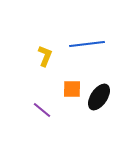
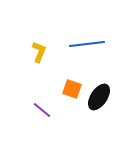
yellow L-shape: moved 6 px left, 4 px up
orange square: rotated 18 degrees clockwise
